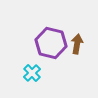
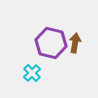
brown arrow: moved 2 px left, 1 px up
